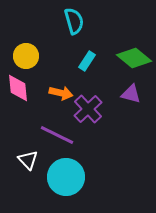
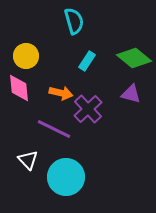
pink diamond: moved 1 px right
purple line: moved 3 px left, 6 px up
